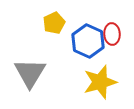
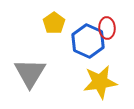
yellow pentagon: rotated 10 degrees counterclockwise
red ellipse: moved 5 px left, 6 px up
yellow star: rotated 8 degrees clockwise
